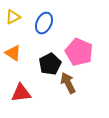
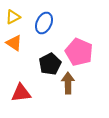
orange triangle: moved 1 px right, 10 px up
brown arrow: rotated 25 degrees clockwise
